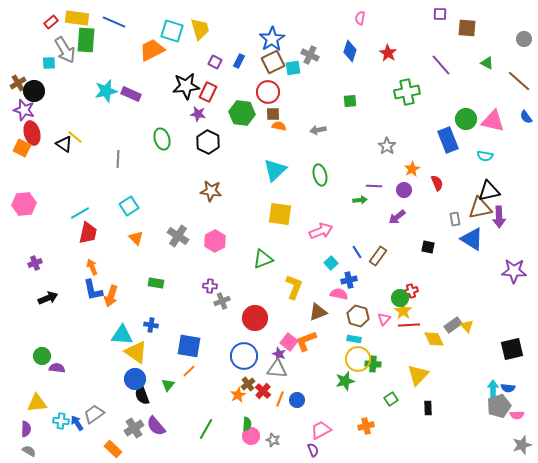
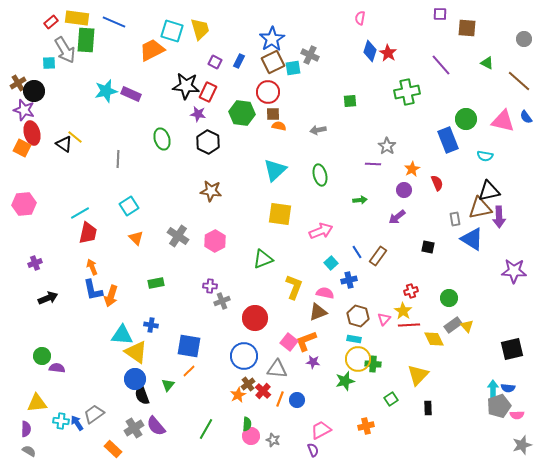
blue diamond at (350, 51): moved 20 px right
black star at (186, 86): rotated 12 degrees clockwise
pink triangle at (493, 121): moved 10 px right
purple line at (374, 186): moved 1 px left, 22 px up
green rectangle at (156, 283): rotated 21 degrees counterclockwise
pink semicircle at (339, 294): moved 14 px left, 1 px up
green circle at (400, 298): moved 49 px right
purple star at (279, 354): moved 34 px right, 8 px down; rotated 16 degrees counterclockwise
